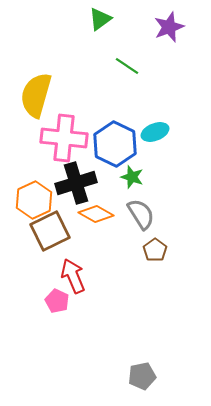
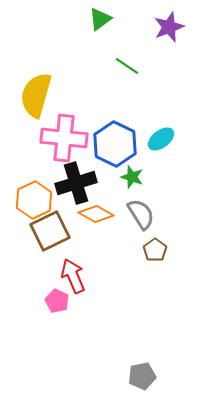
cyan ellipse: moved 6 px right, 7 px down; rotated 16 degrees counterclockwise
